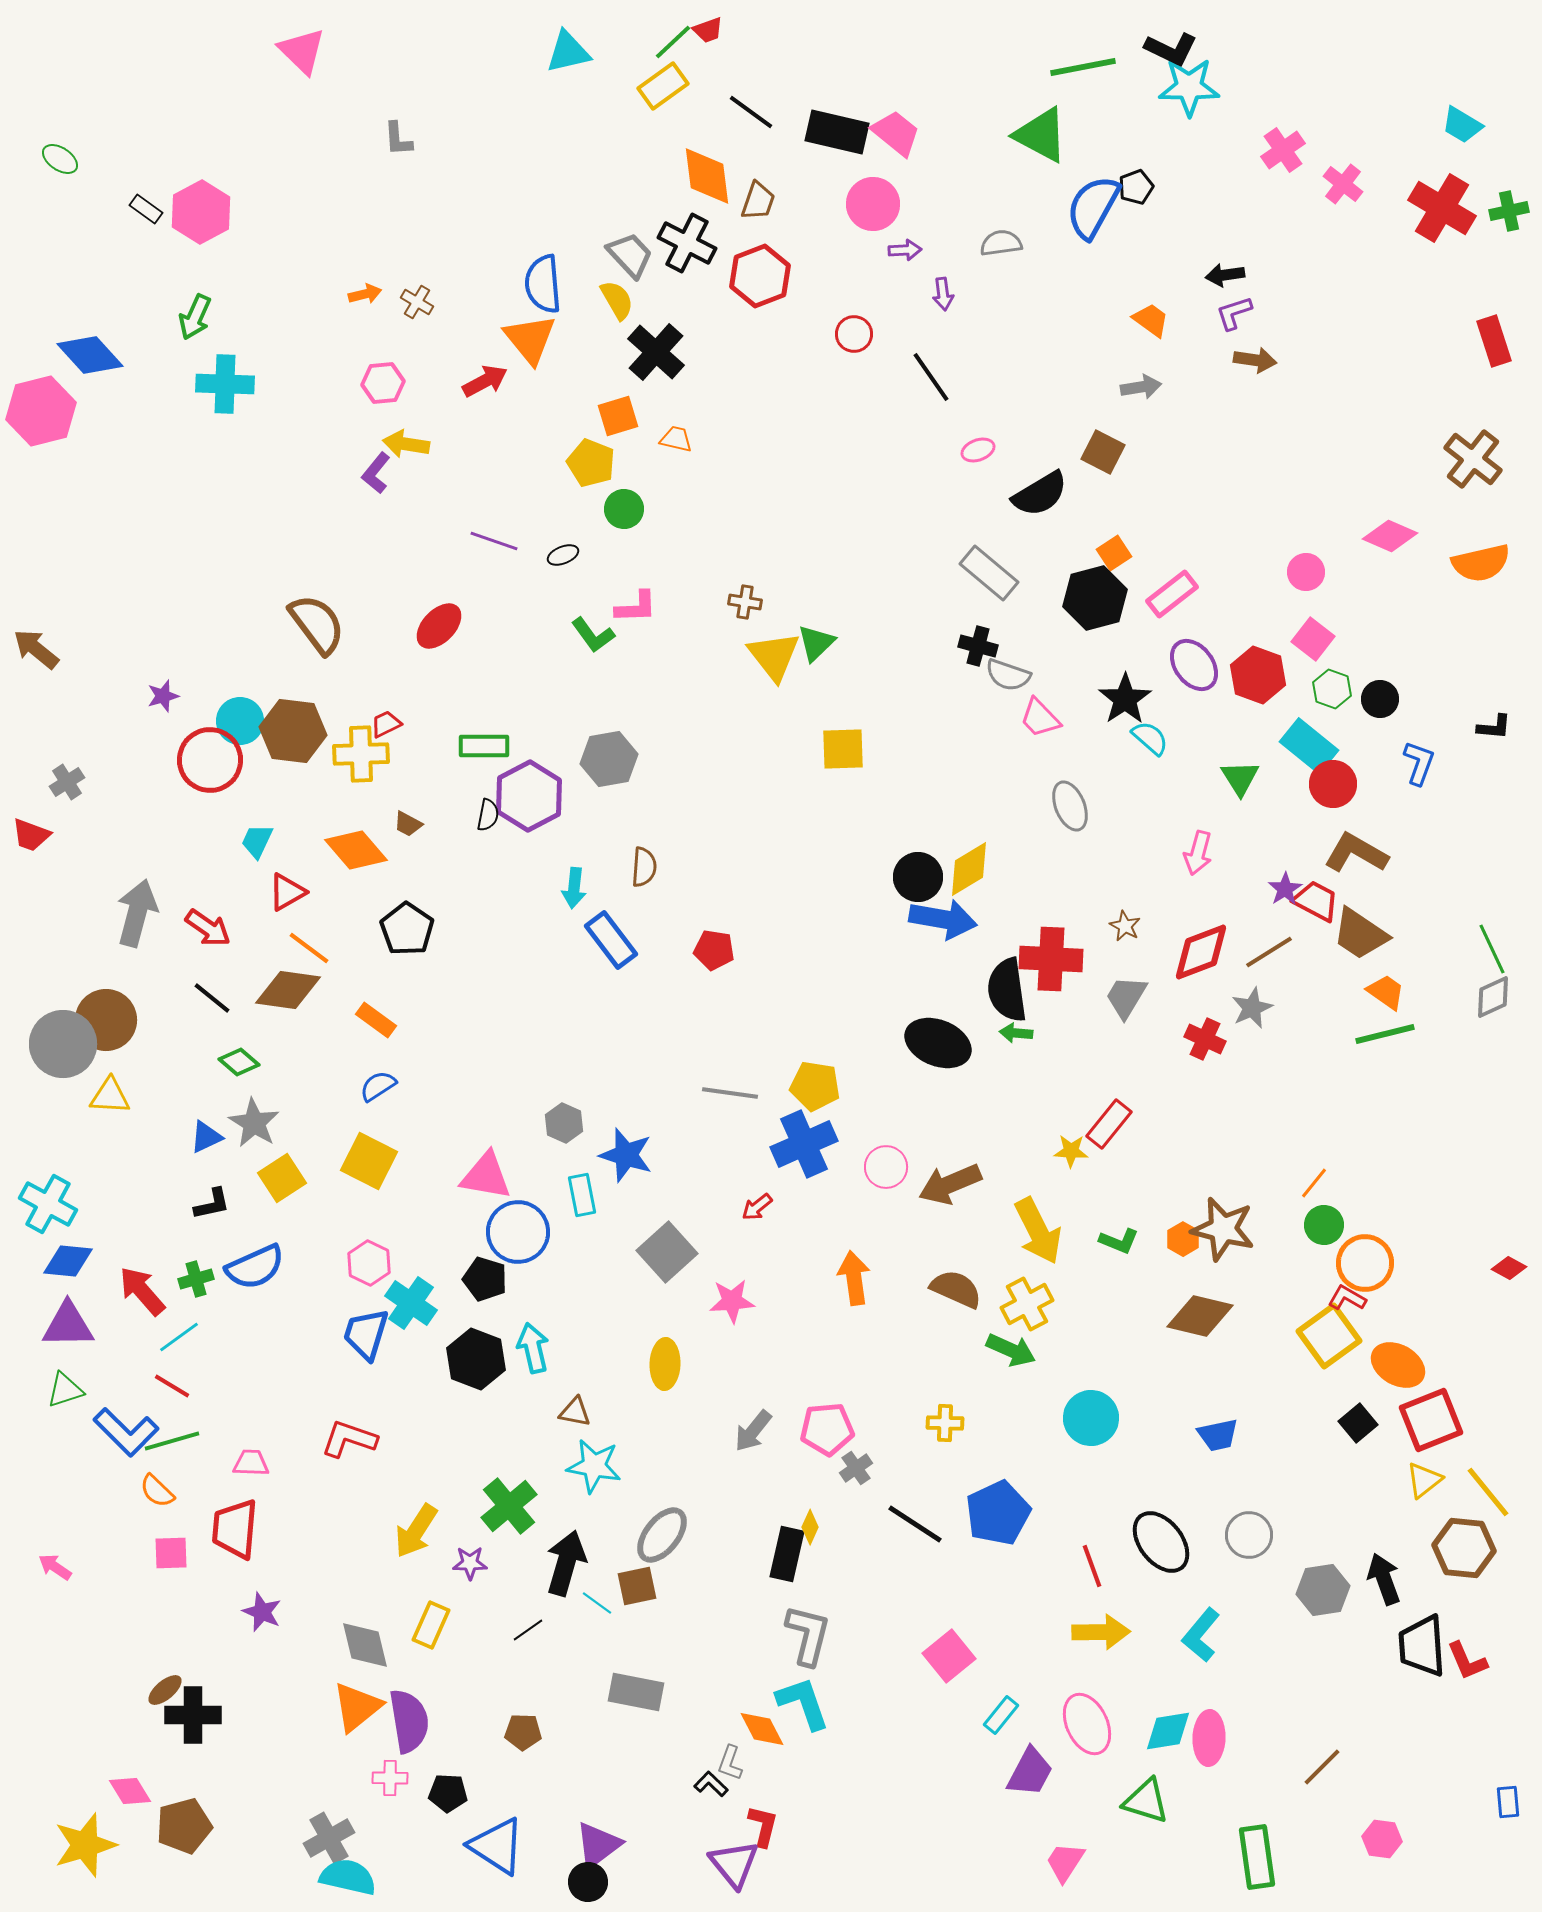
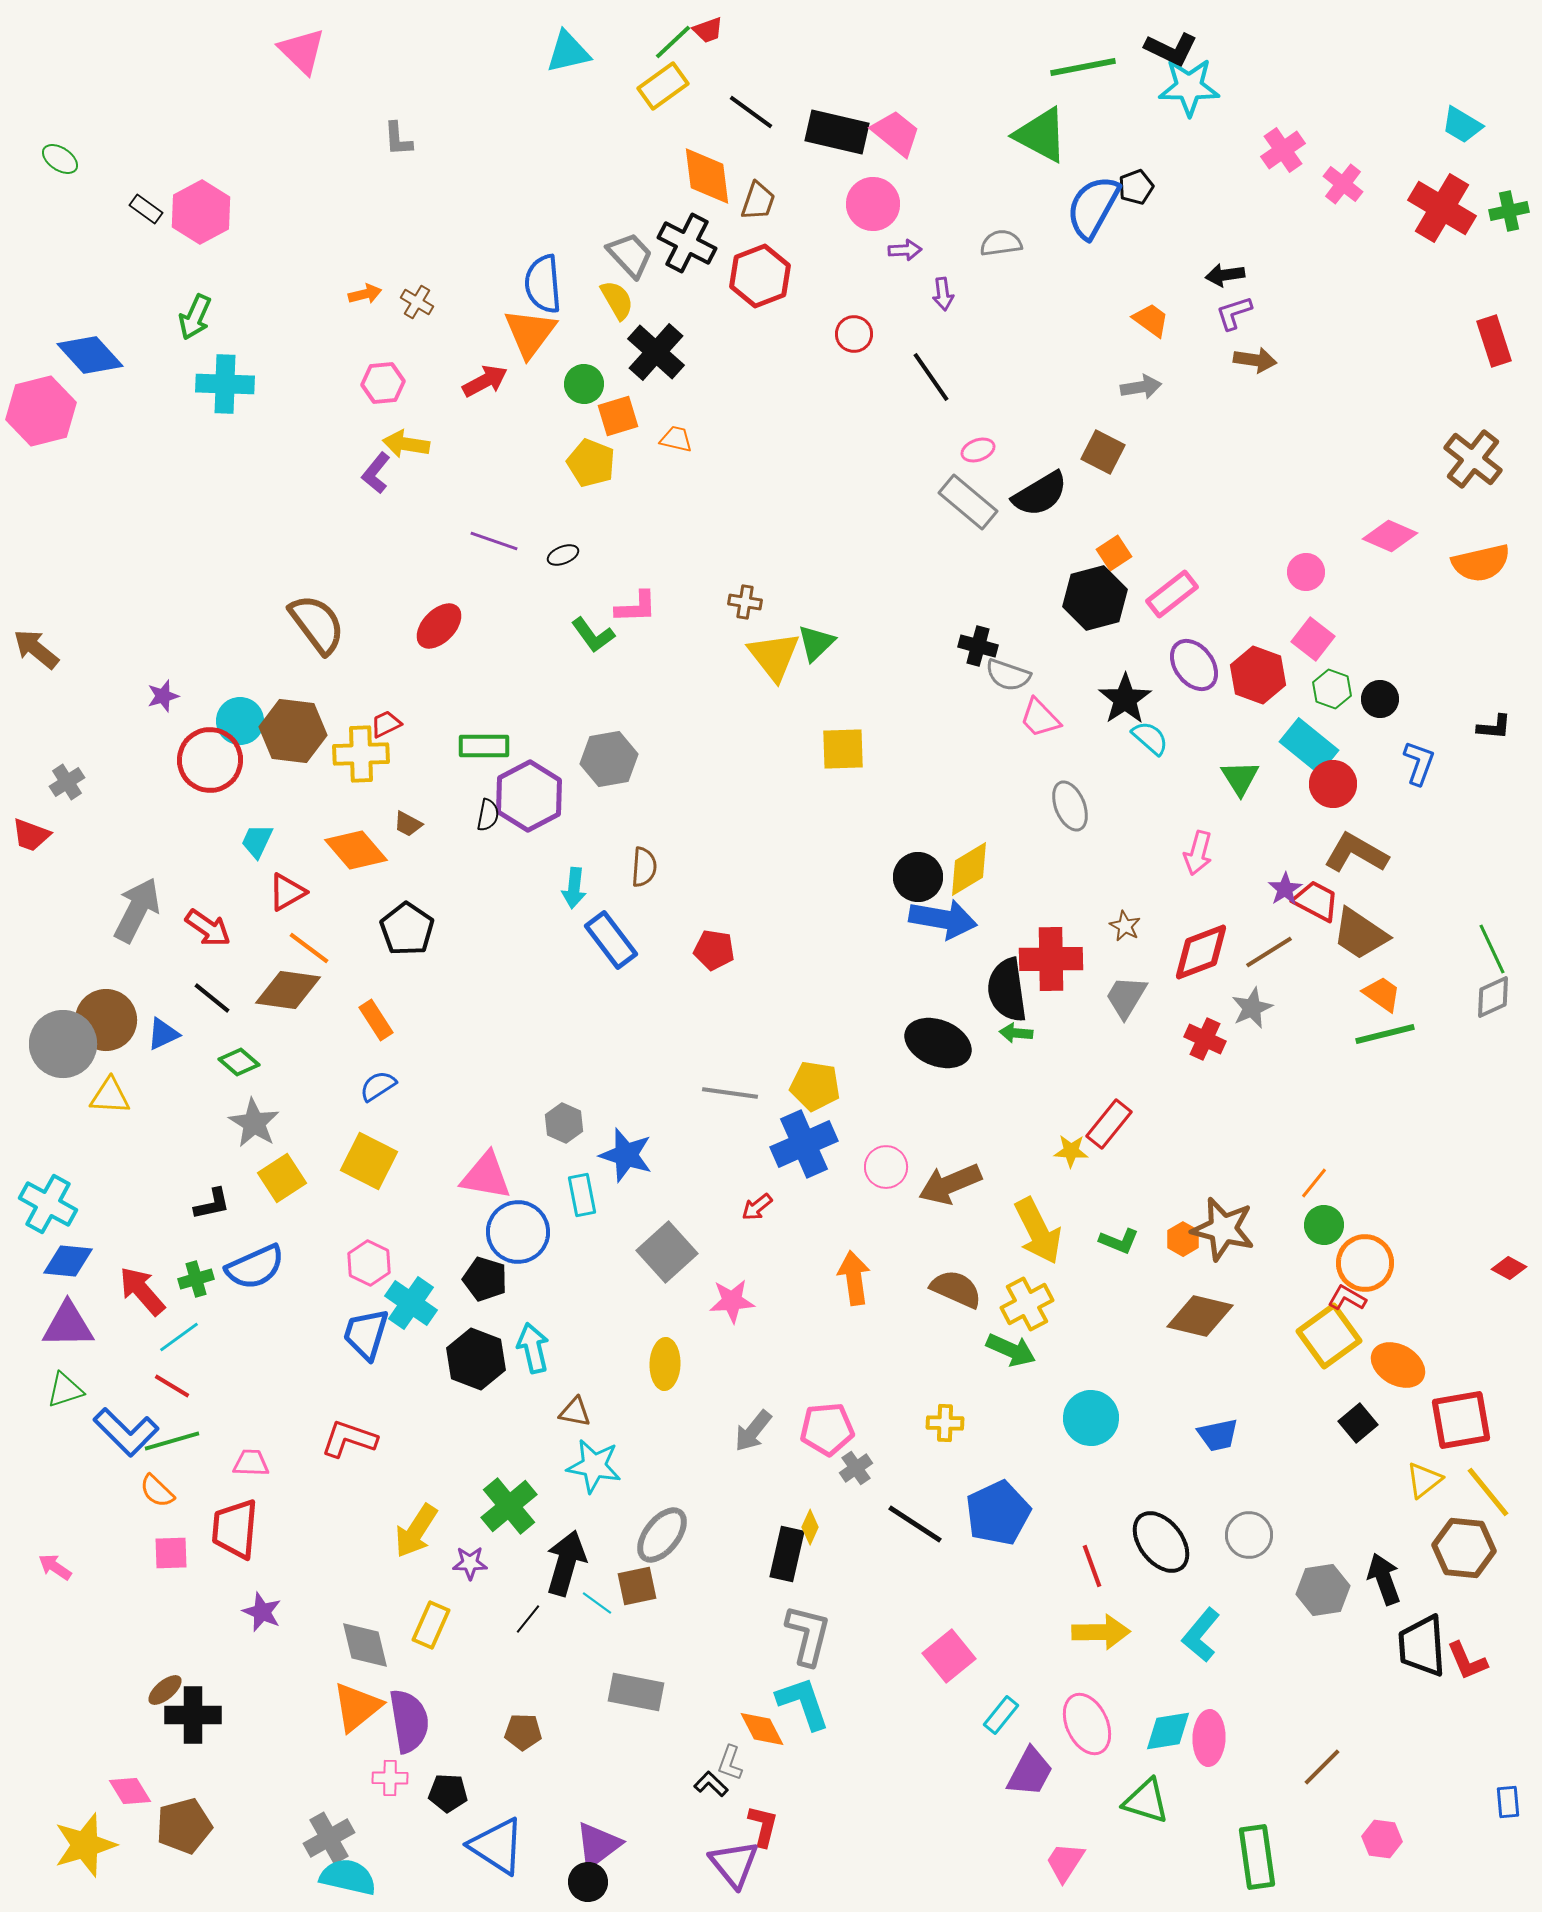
orange triangle at (530, 339): moved 6 px up; rotated 16 degrees clockwise
green circle at (624, 509): moved 40 px left, 125 px up
gray rectangle at (989, 573): moved 21 px left, 71 px up
gray arrow at (137, 913): moved 3 px up; rotated 12 degrees clockwise
red cross at (1051, 959): rotated 4 degrees counterclockwise
orange trapezoid at (1386, 992): moved 4 px left, 2 px down
orange rectangle at (376, 1020): rotated 21 degrees clockwise
blue triangle at (206, 1137): moved 43 px left, 103 px up
red square at (1431, 1420): moved 30 px right; rotated 12 degrees clockwise
black line at (528, 1630): moved 11 px up; rotated 16 degrees counterclockwise
